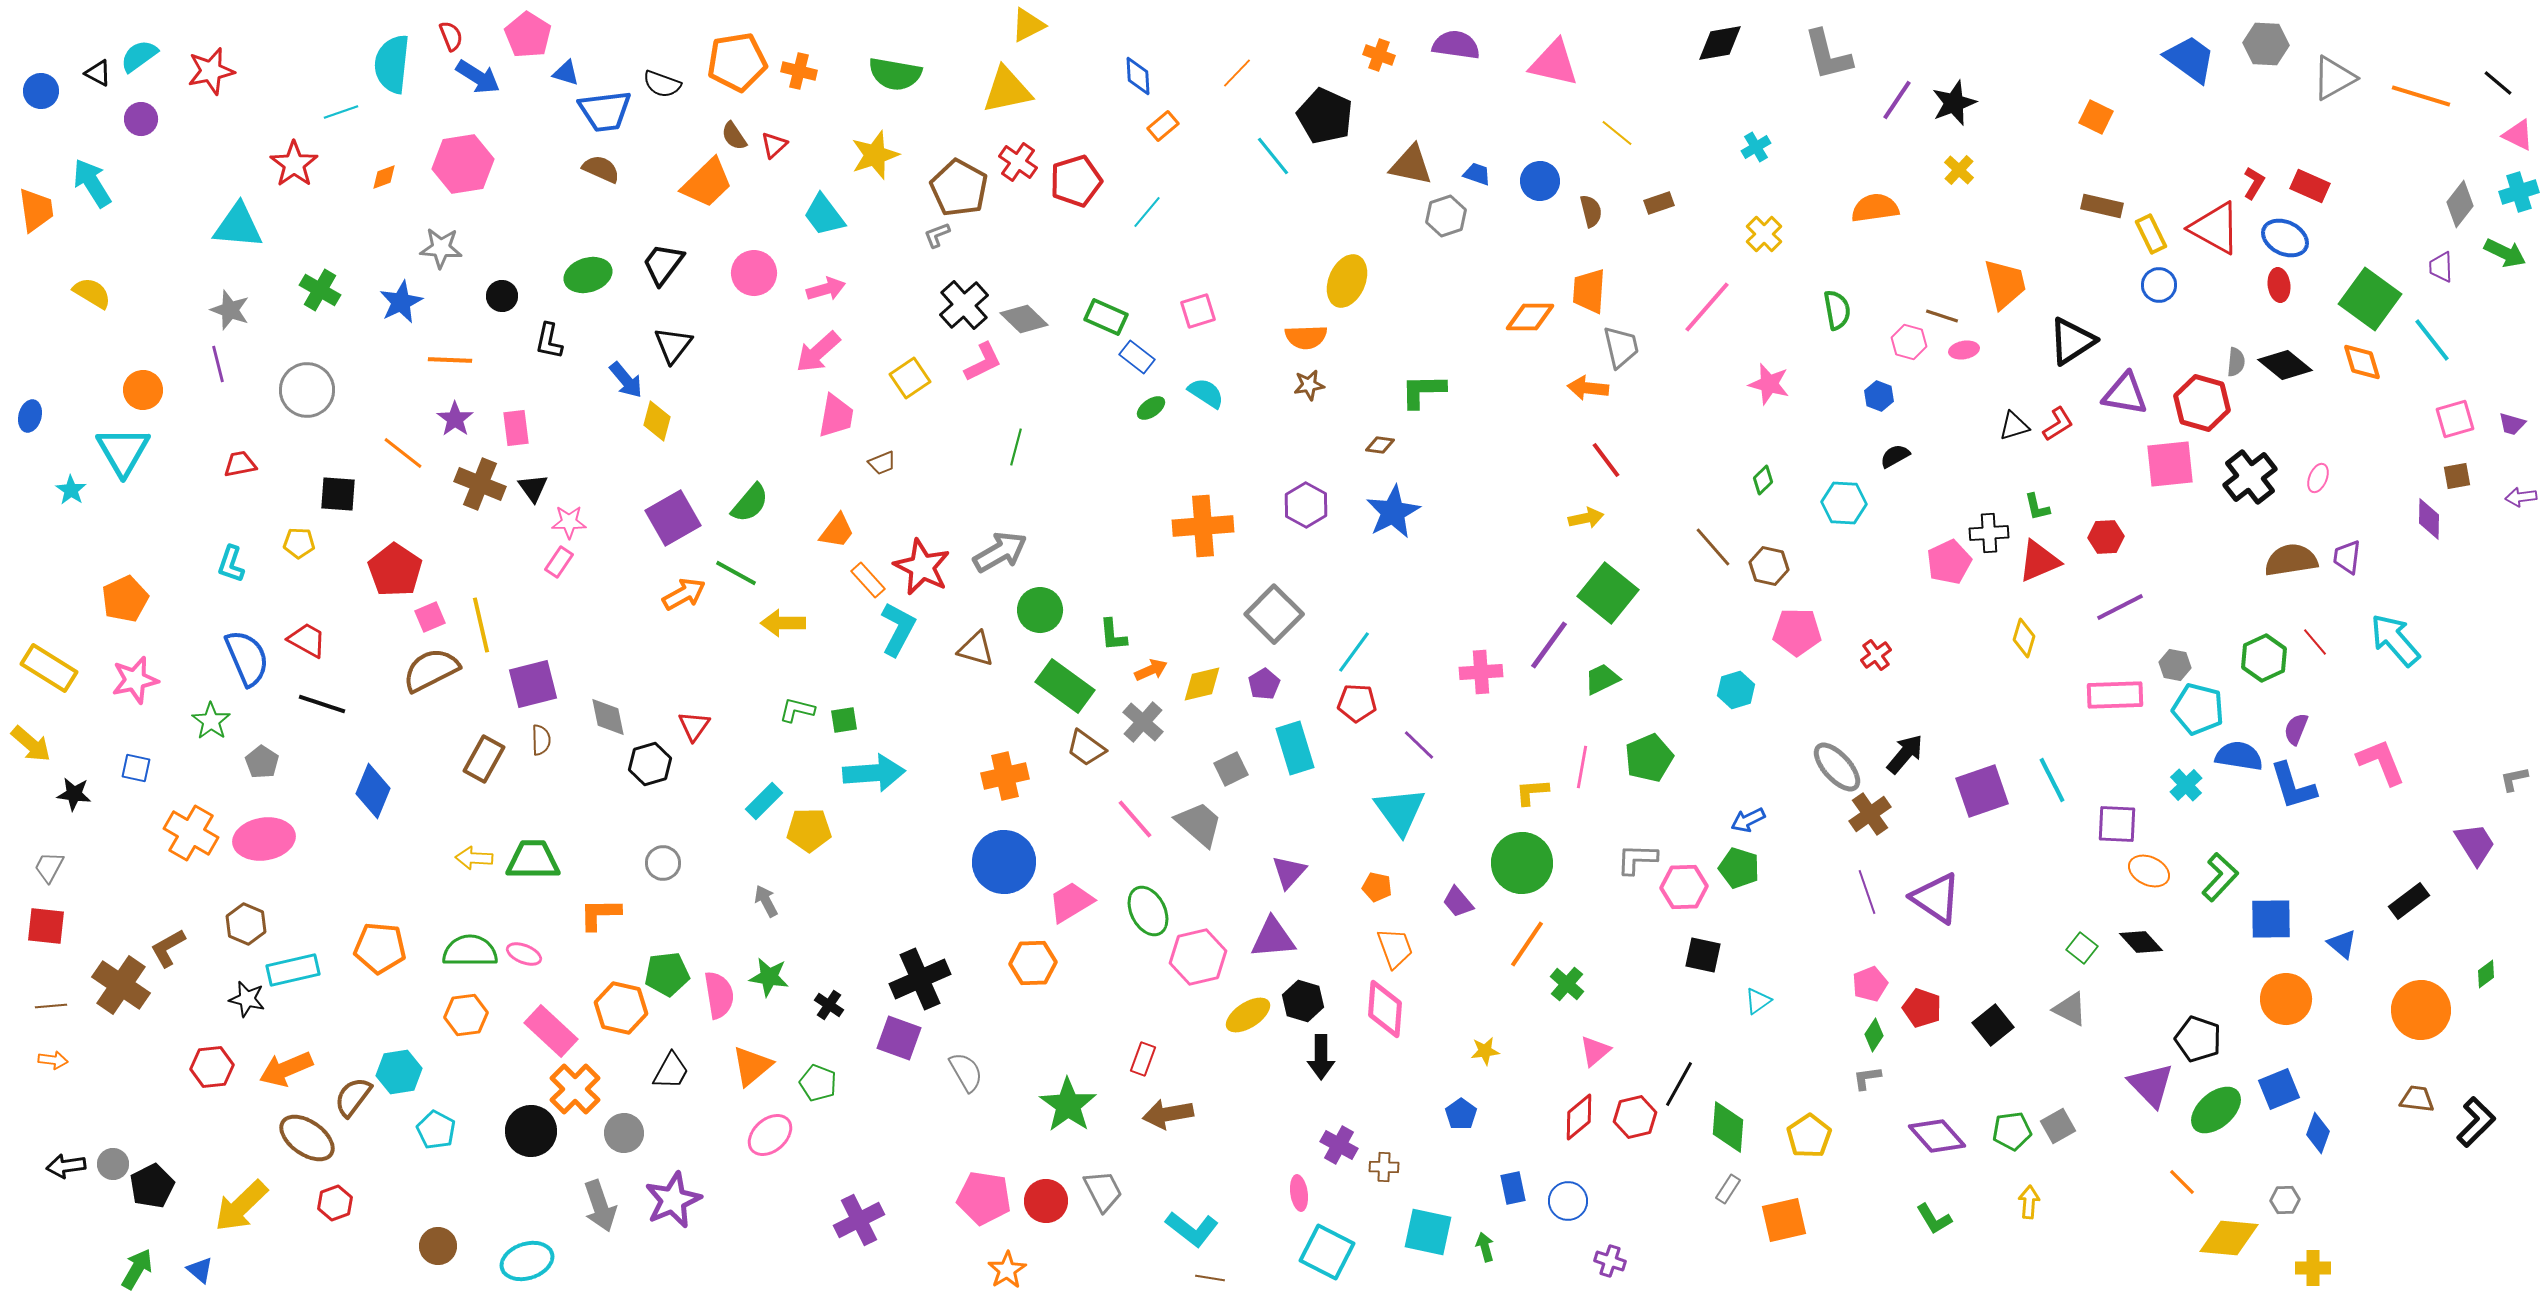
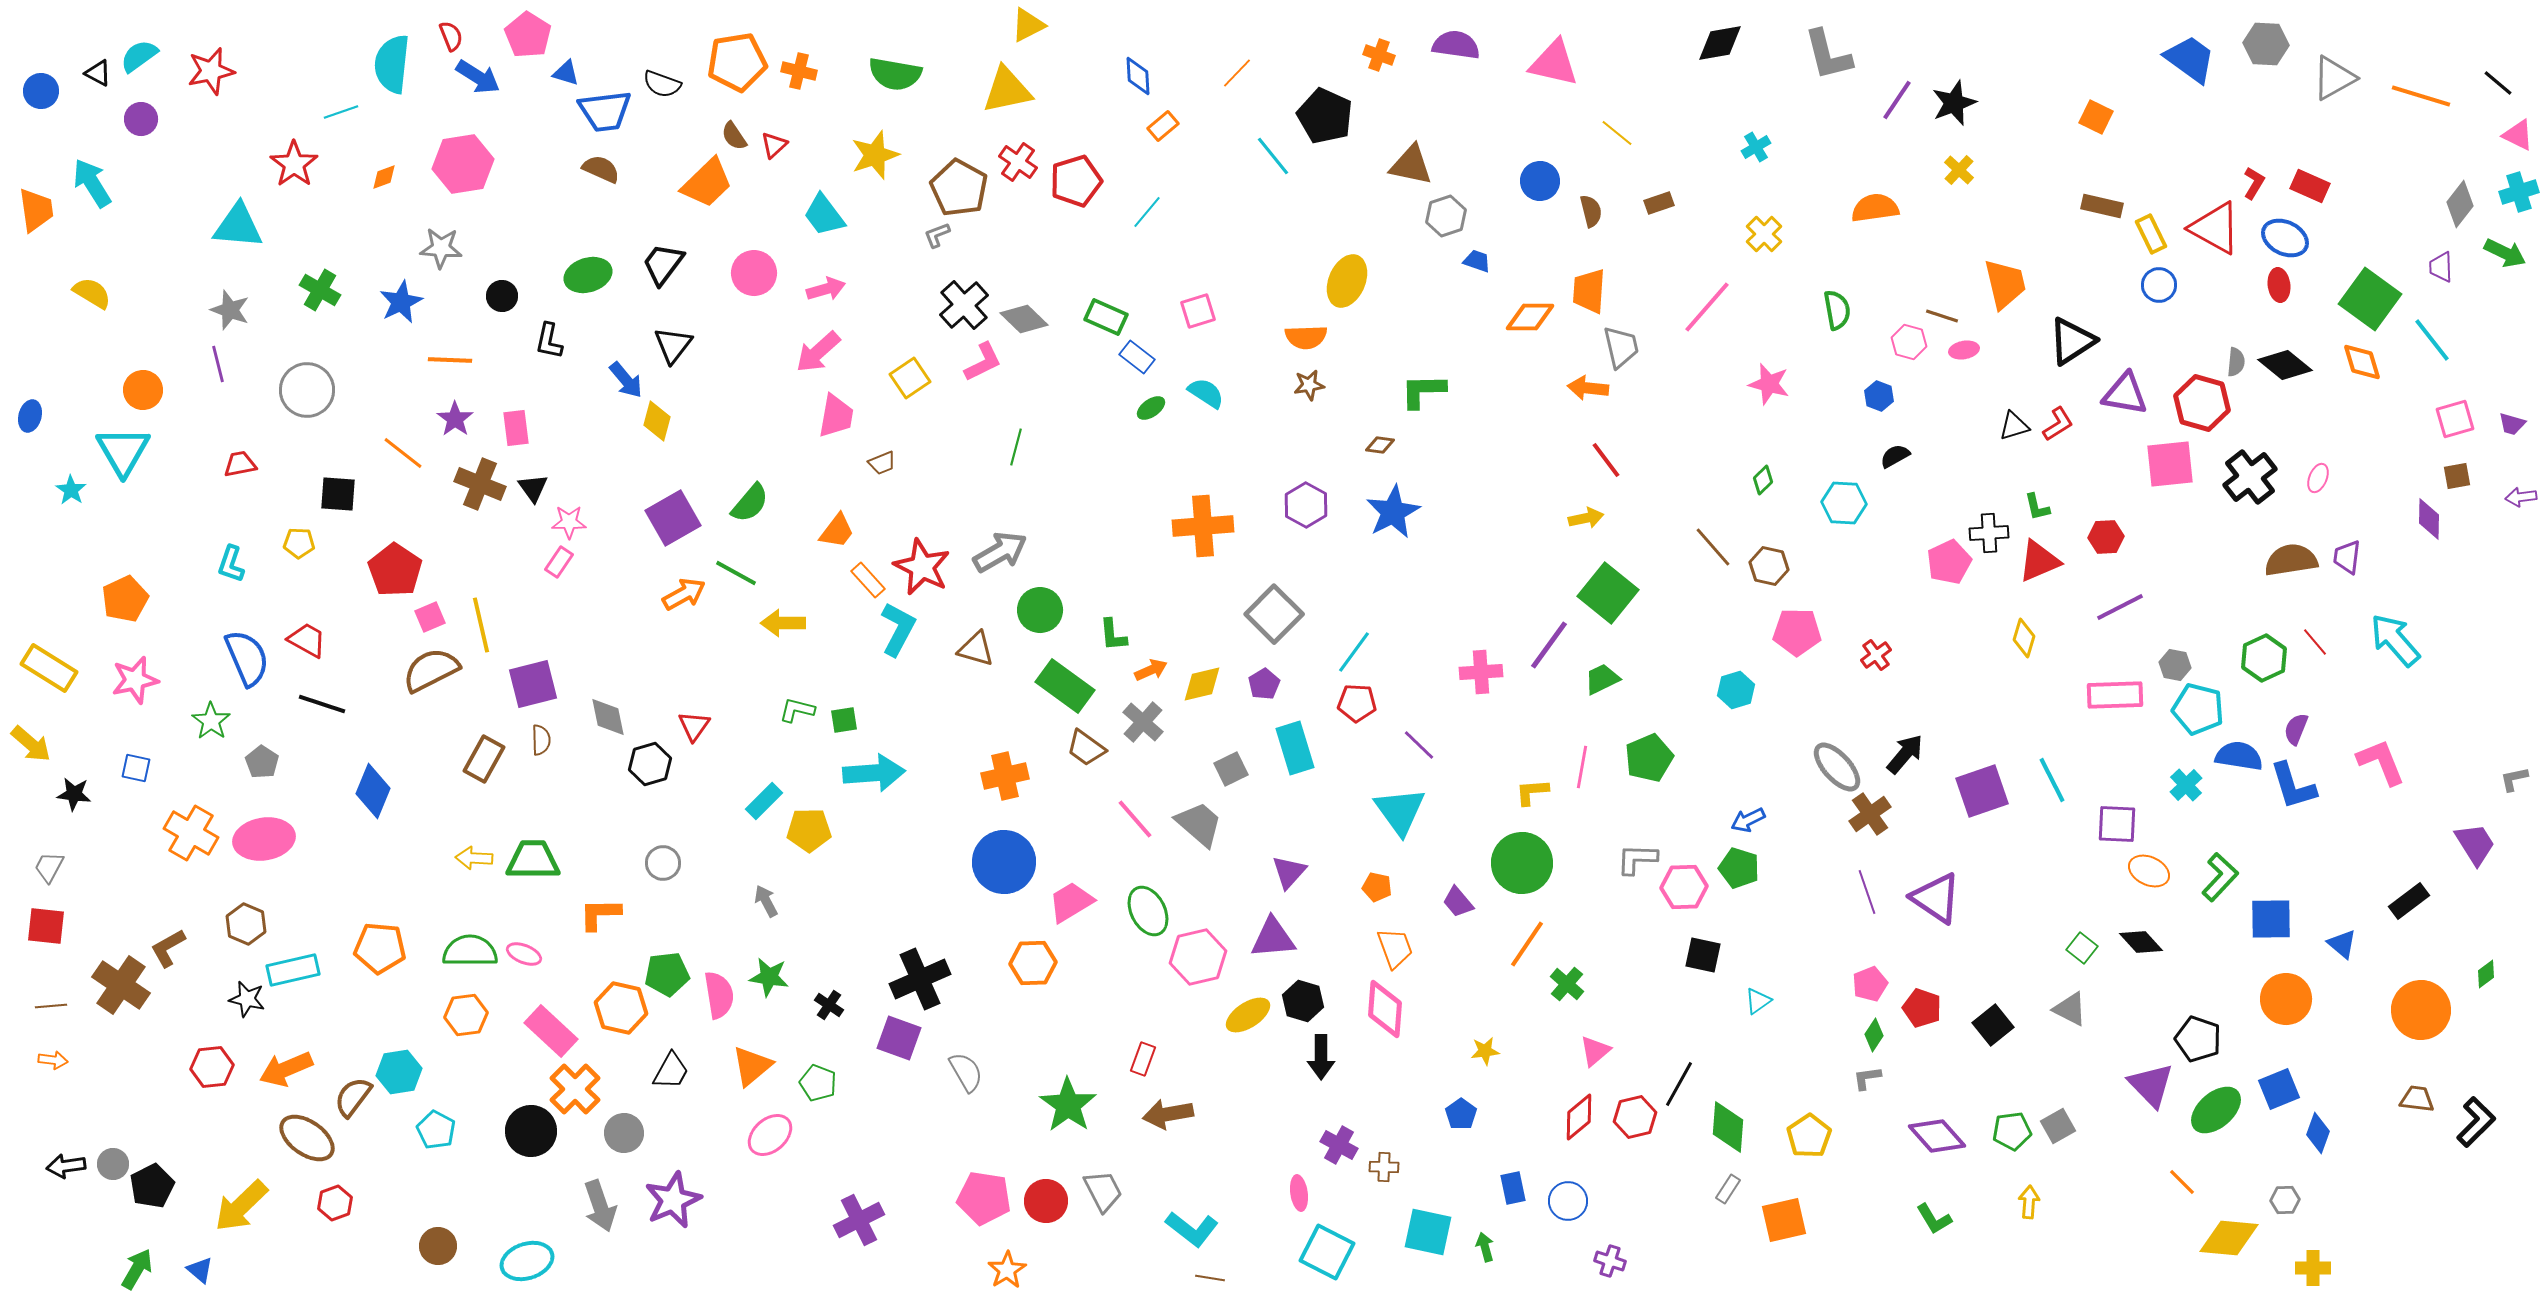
blue trapezoid at (1477, 174): moved 87 px down
